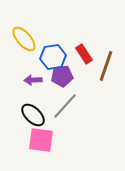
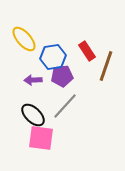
red rectangle: moved 3 px right, 3 px up
pink square: moved 2 px up
